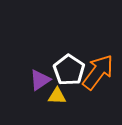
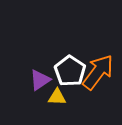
white pentagon: moved 1 px right, 1 px down
yellow triangle: moved 1 px down
